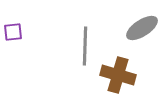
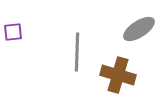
gray ellipse: moved 3 px left, 1 px down
gray line: moved 8 px left, 6 px down
